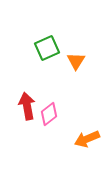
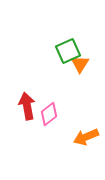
green square: moved 21 px right, 3 px down
orange triangle: moved 4 px right, 3 px down
orange arrow: moved 1 px left, 2 px up
